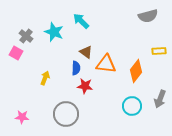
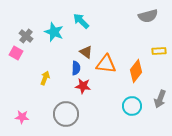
red star: moved 2 px left
